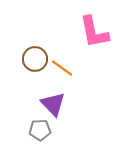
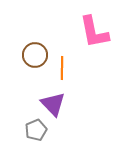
brown circle: moved 4 px up
orange line: rotated 55 degrees clockwise
gray pentagon: moved 4 px left; rotated 20 degrees counterclockwise
